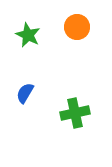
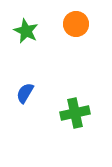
orange circle: moved 1 px left, 3 px up
green star: moved 2 px left, 4 px up
